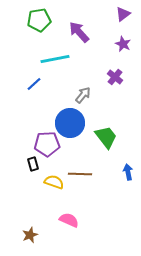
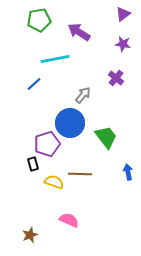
purple arrow: rotated 15 degrees counterclockwise
purple star: rotated 14 degrees counterclockwise
purple cross: moved 1 px right, 1 px down
purple pentagon: rotated 15 degrees counterclockwise
